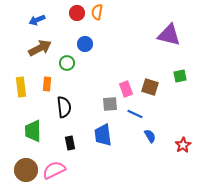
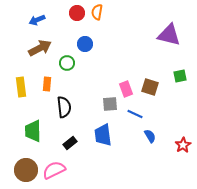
black rectangle: rotated 64 degrees clockwise
